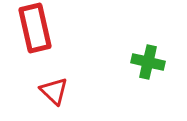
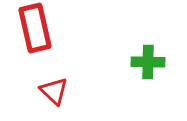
green cross: rotated 12 degrees counterclockwise
